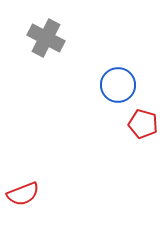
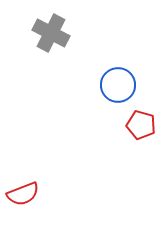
gray cross: moved 5 px right, 5 px up
red pentagon: moved 2 px left, 1 px down
